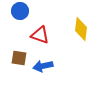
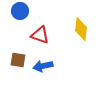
brown square: moved 1 px left, 2 px down
